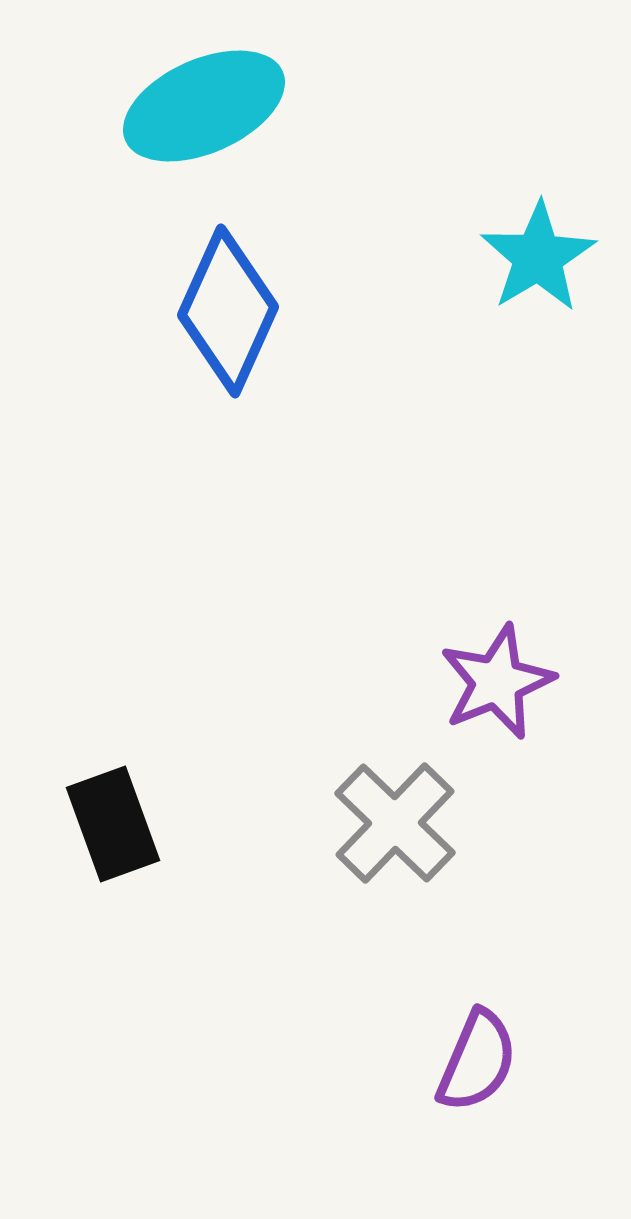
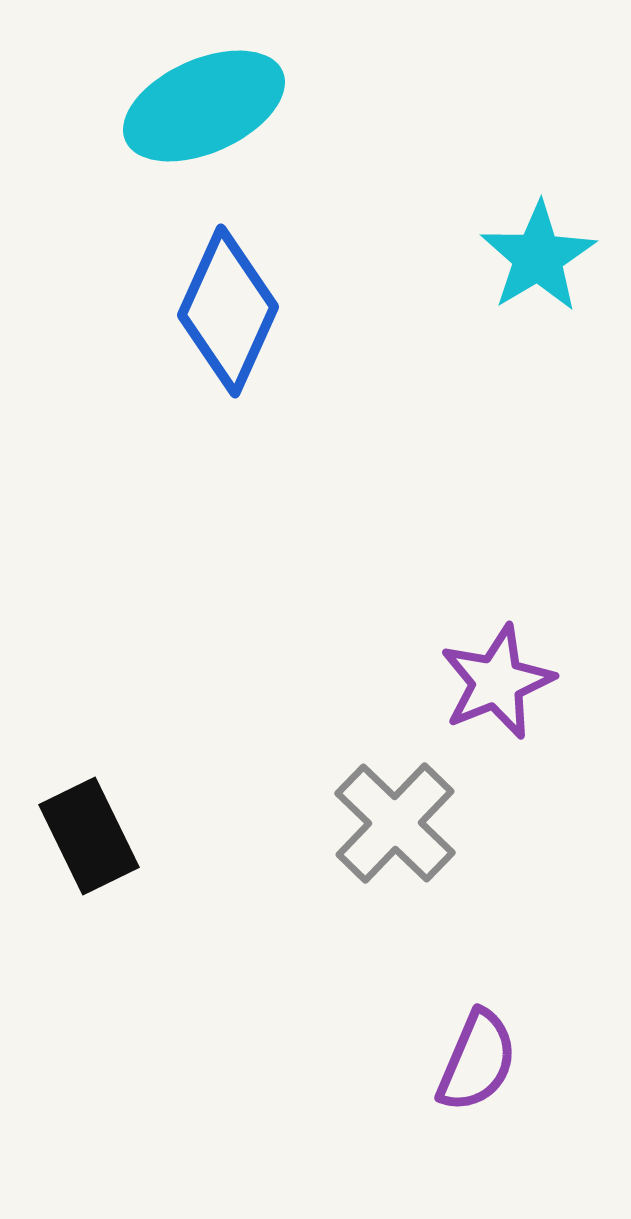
black rectangle: moved 24 px left, 12 px down; rotated 6 degrees counterclockwise
